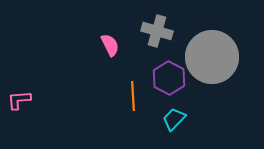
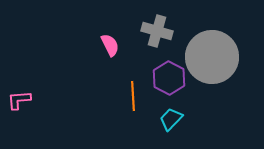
cyan trapezoid: moved 3 px left
